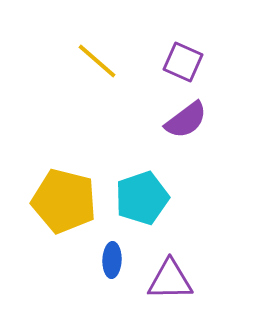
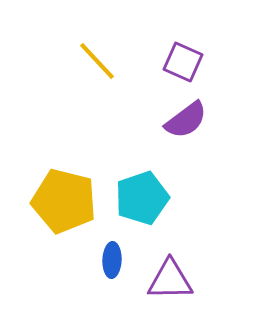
yellow line: rotated 6 degrees clockwise
